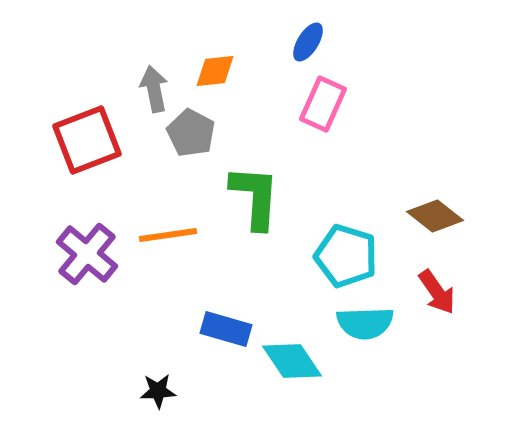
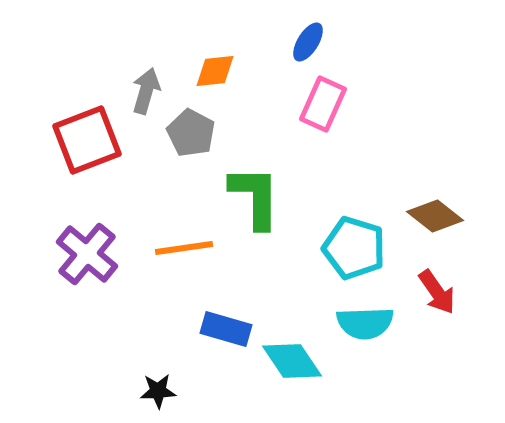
gray arrow: moved 8 px left, 2 px down; rotated 27 degrees clockwise
green L-shape: rotated 4 degrees counterclockwise
orange line: moved 16 px right, 13 px down
cyan pentagon: moved 8 px right, 8 px up
